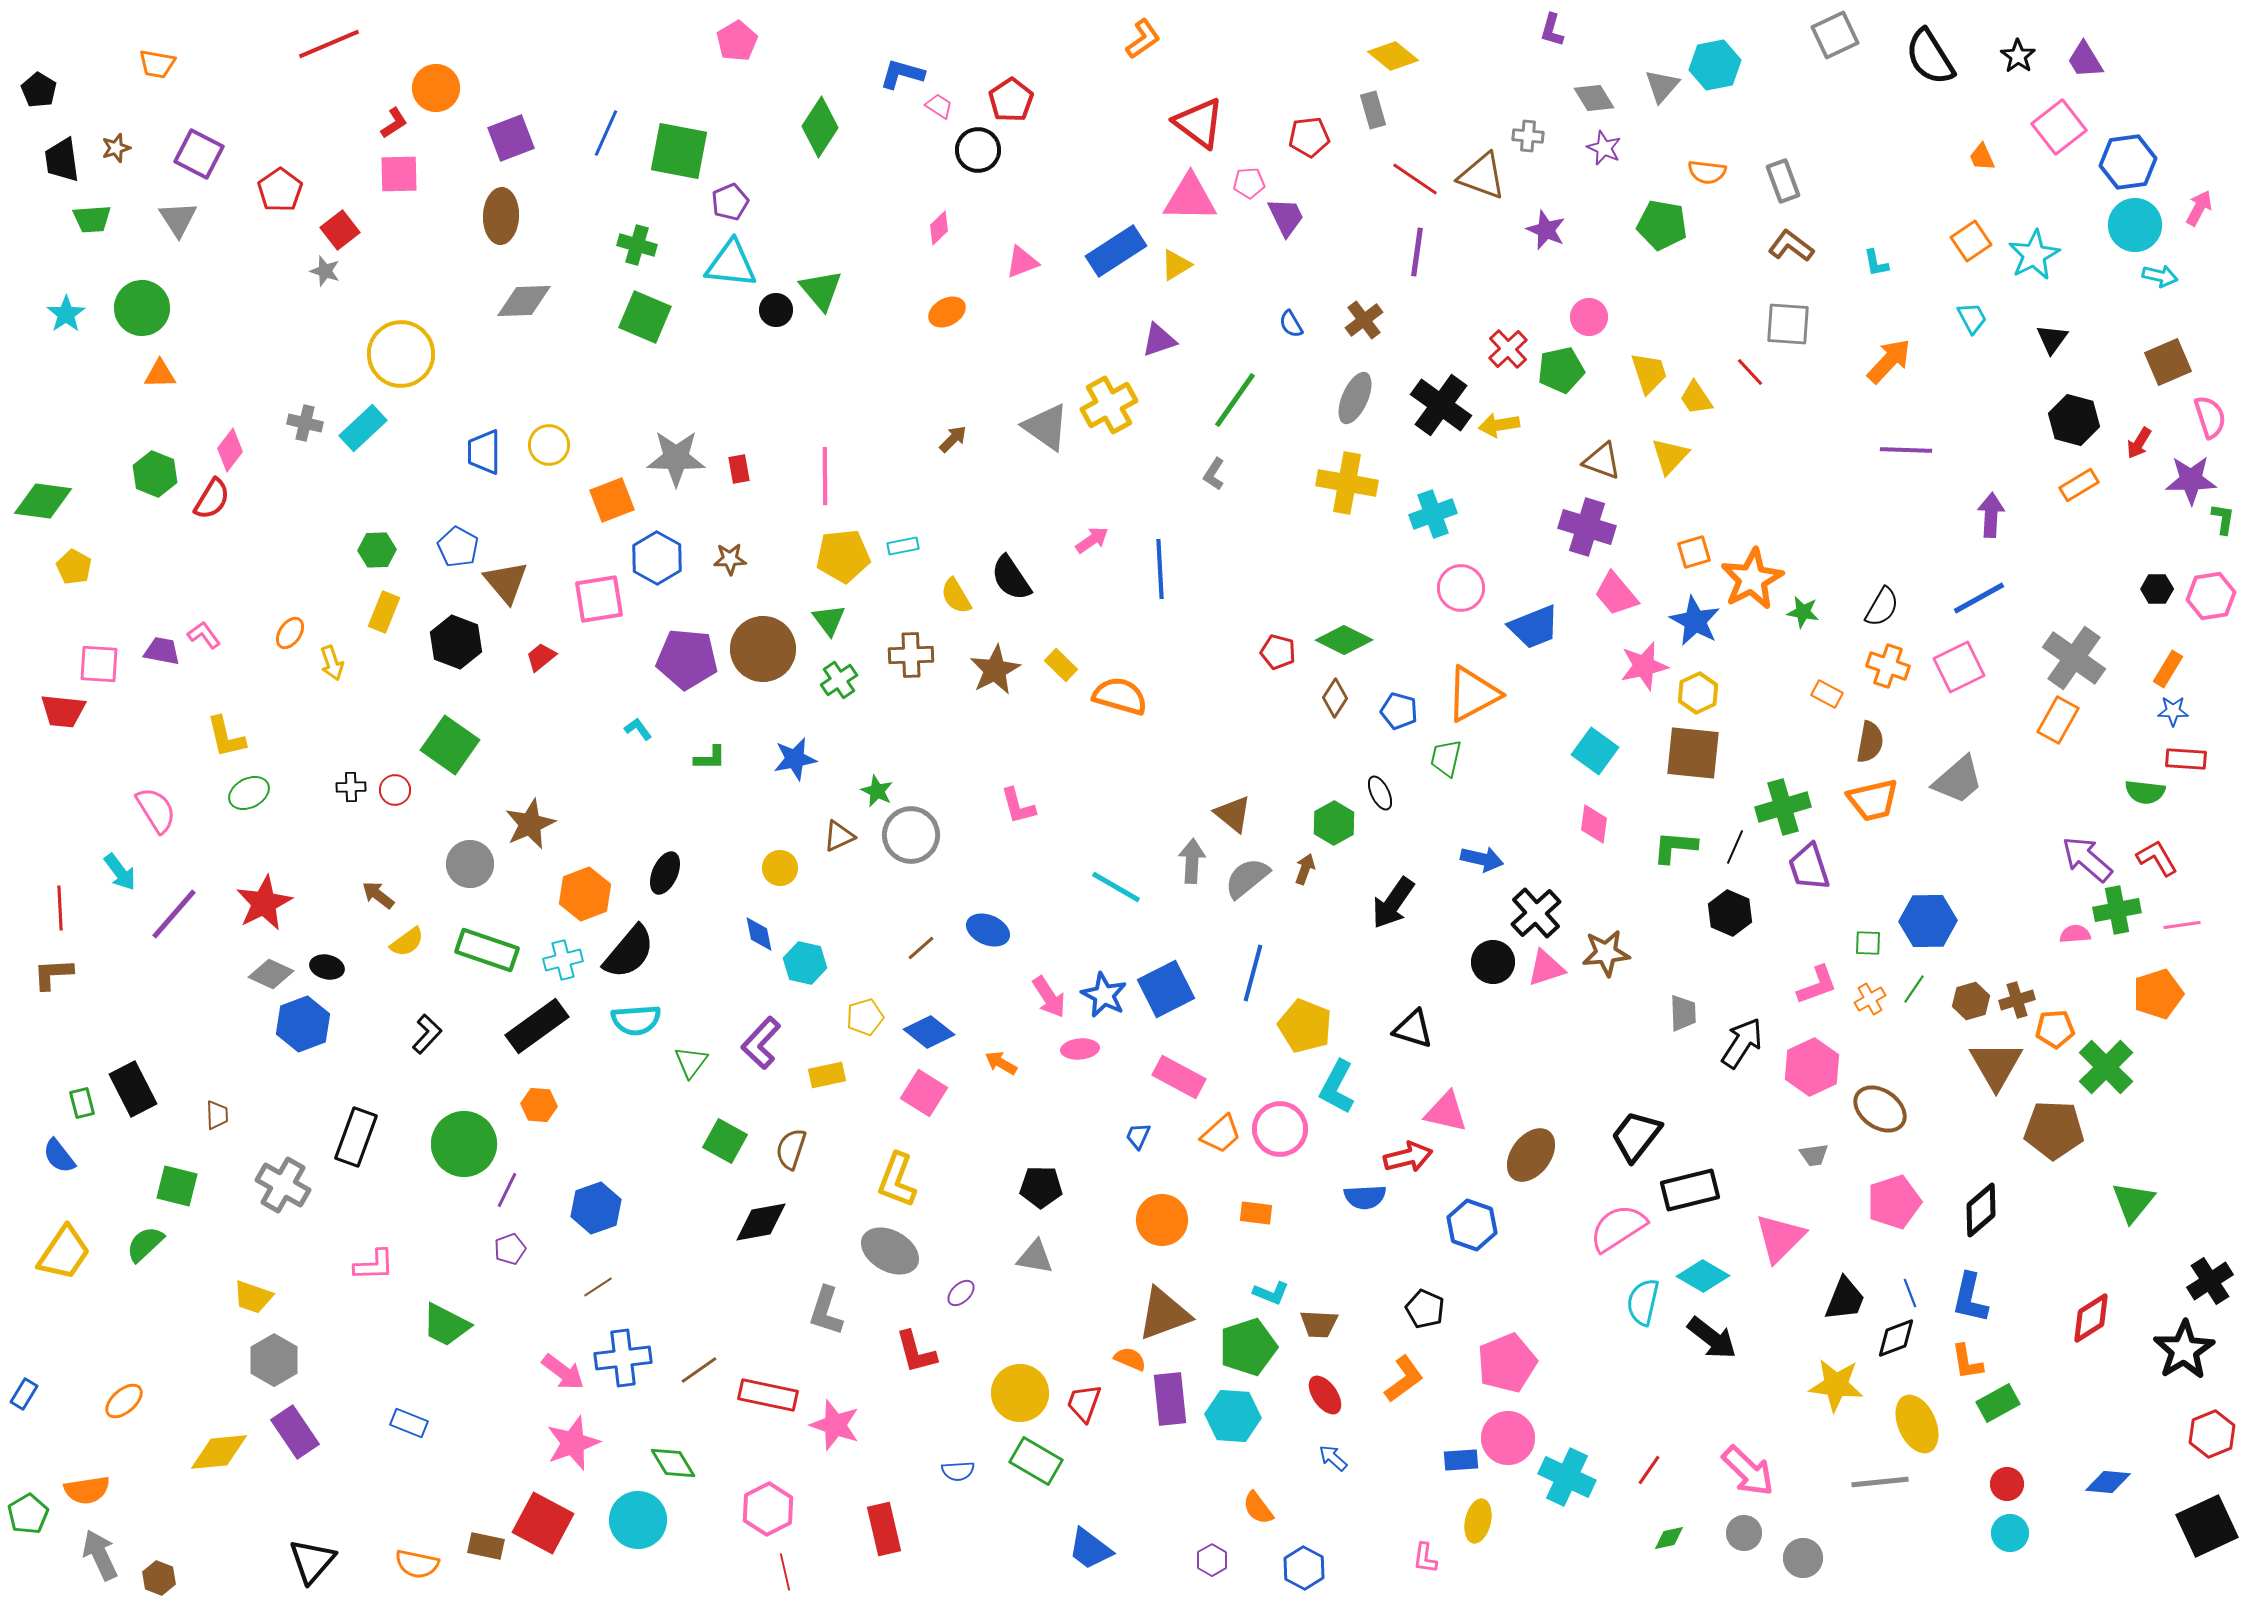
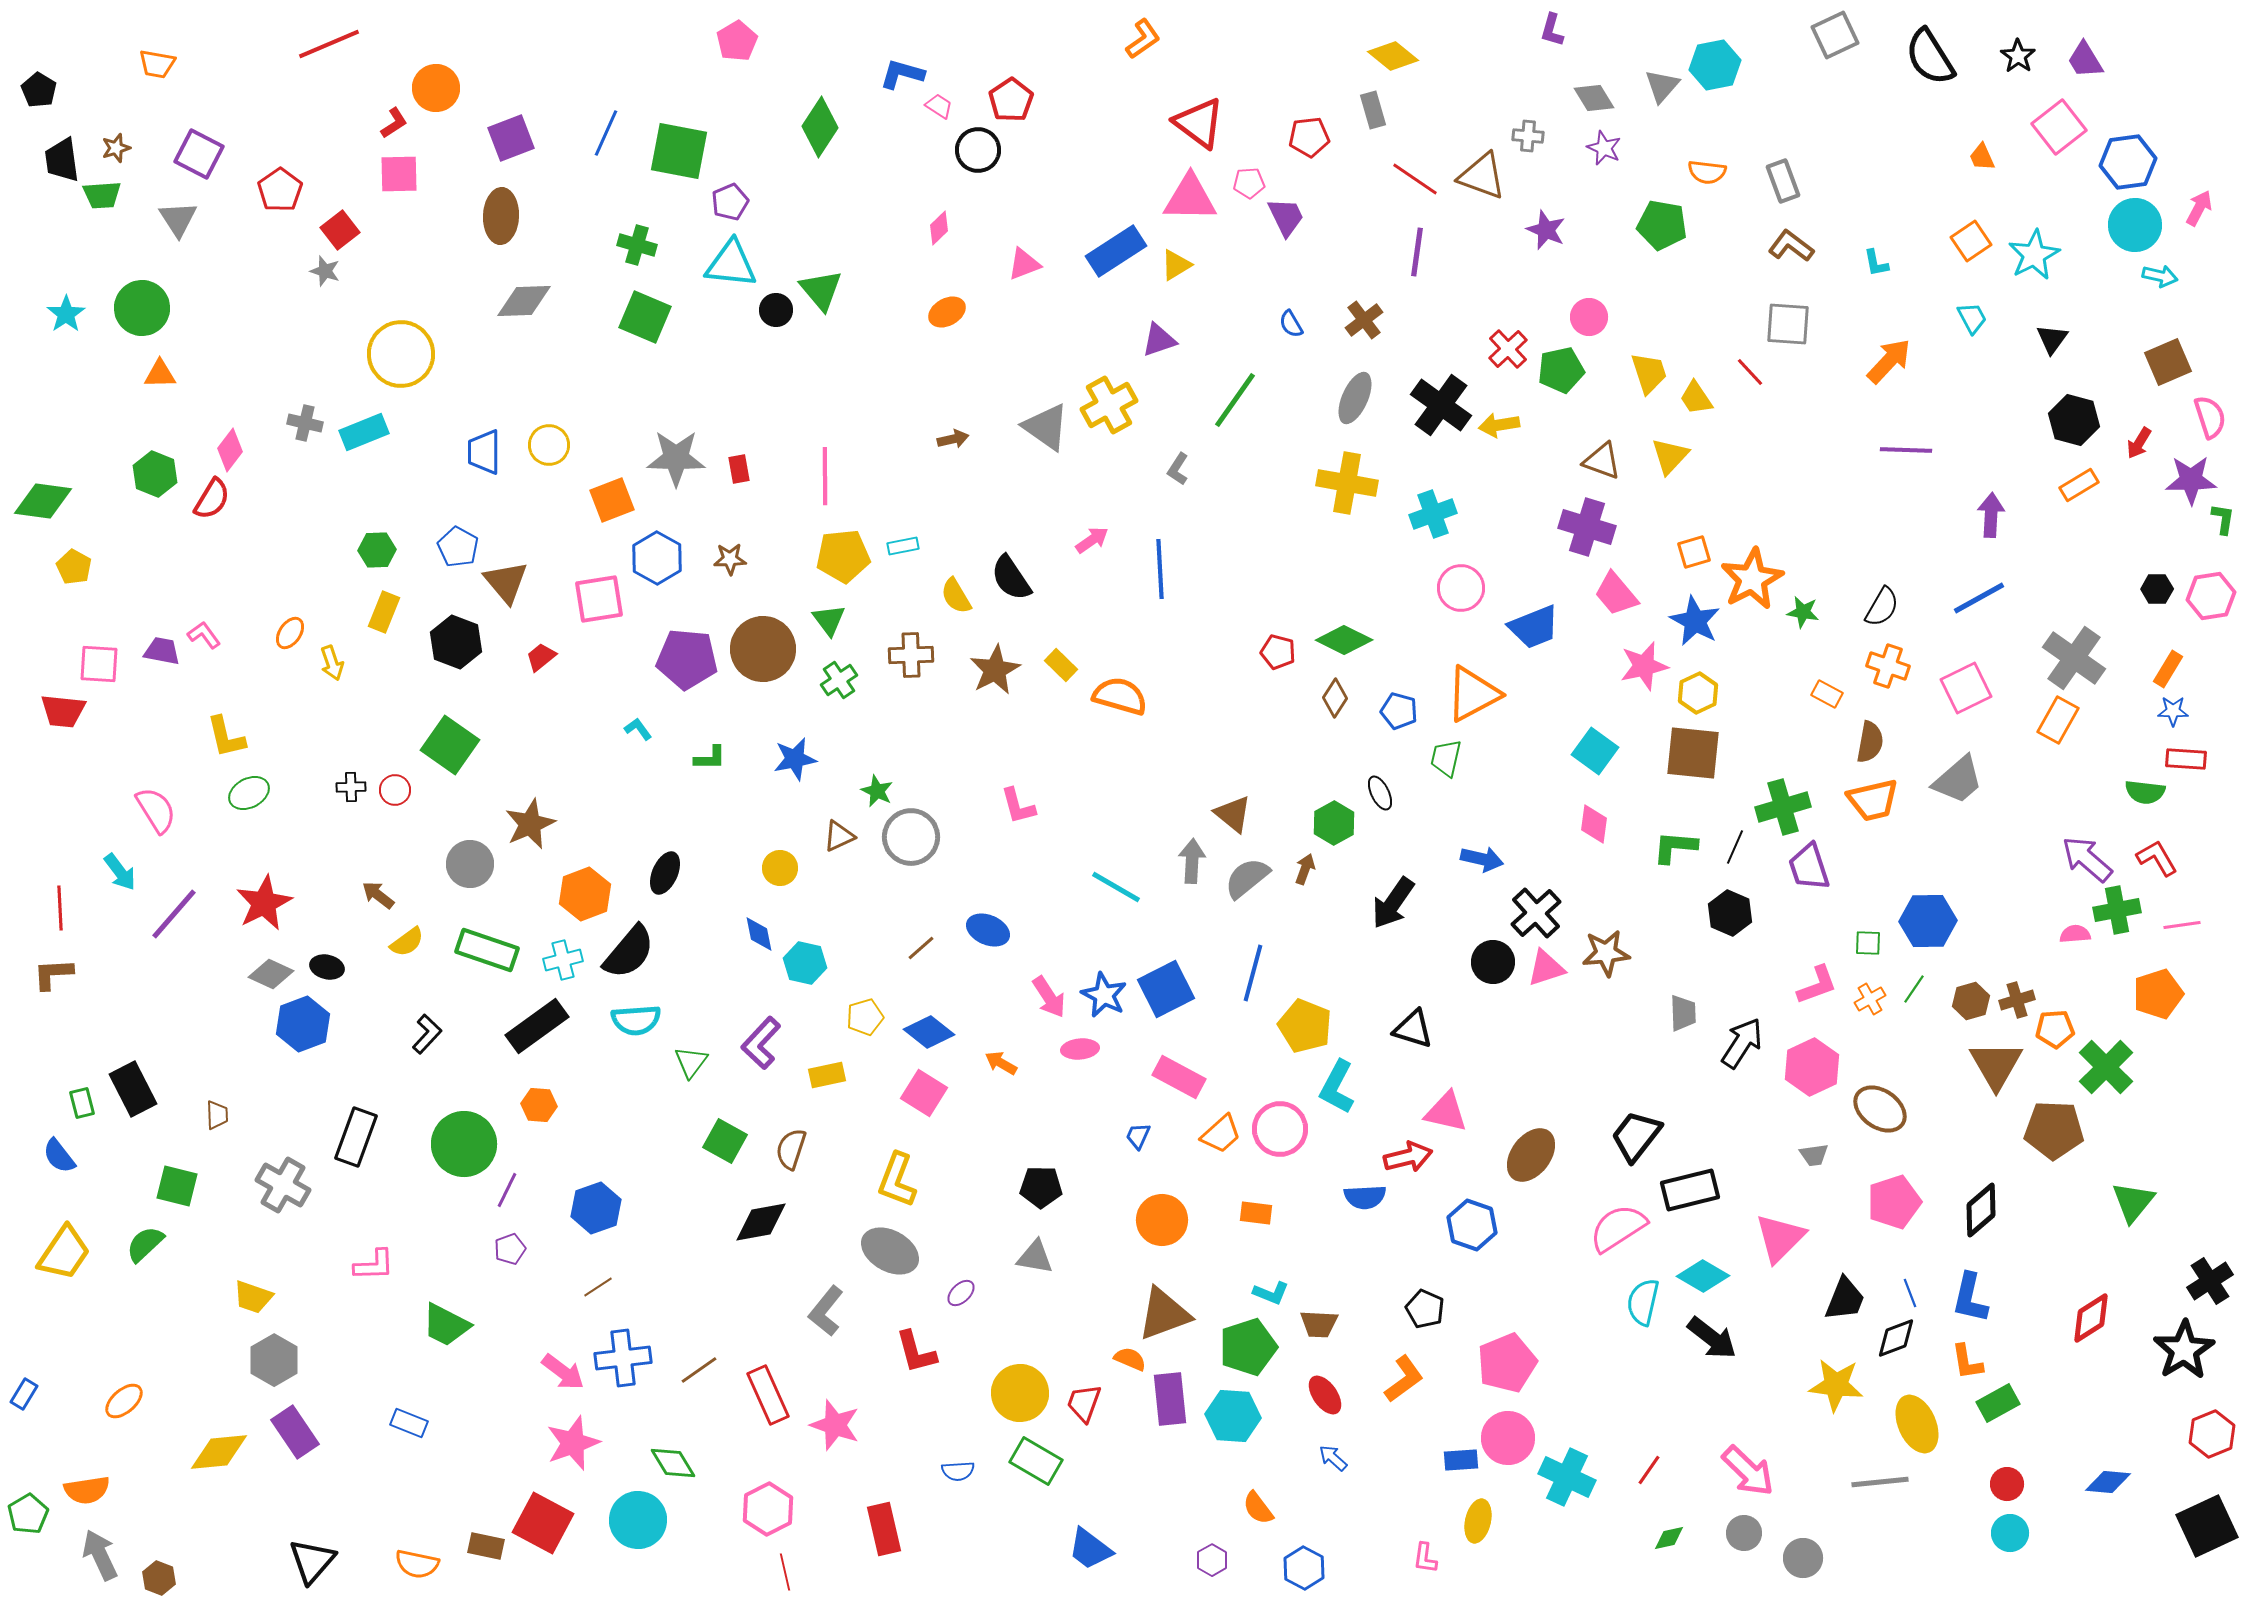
green trapezoid at (92, 219): moved 10 px right, 24 px up
pink triangle at (1022, 262): moved 2 px right, 2 px down
cyan rectangle at (363, 428): moved 1 px right, 4 px down; rotated 21 degrees clockwise
brown arrow at (953, 439): rotated 32 degrees clockwise
gray L-shape at (1214, 474): moved 36 px left, 5 px up
pink square at (1959, 667): moved 7 px right, 21 px down
gray circle at (911, 835): moved 2 px down
gray L-shape at (826, 1311): rotated 21 degrees clockwise
red rectangle at (768, 1395): rotated 54 degrees clockwise
